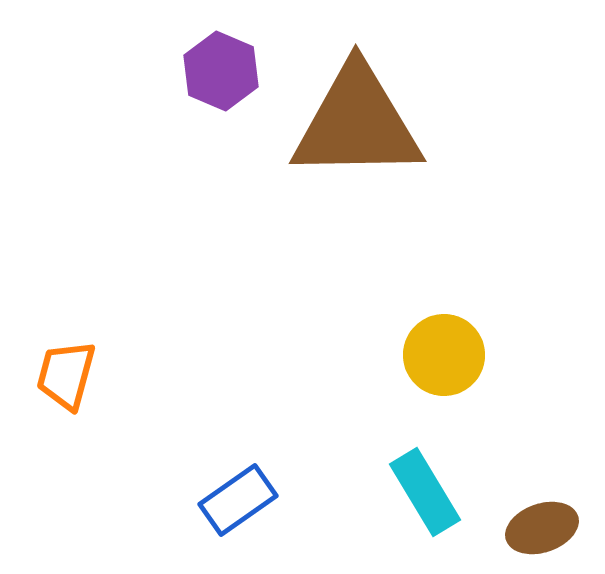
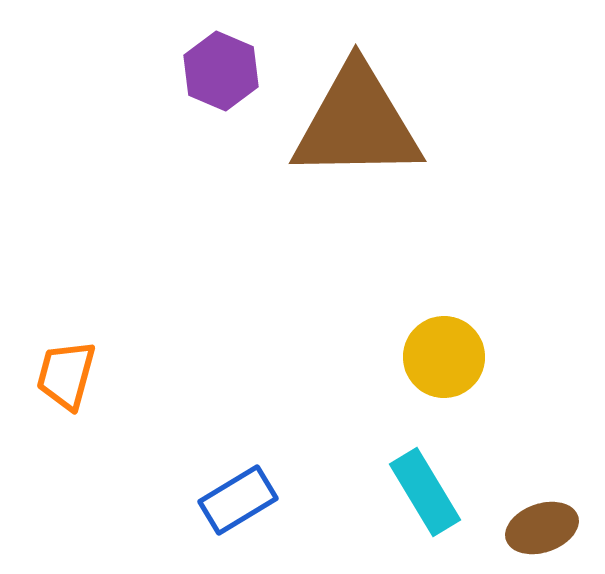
yellow circle: moved 2 px down
blue rectangle: rotated 4 degrees clockwise
